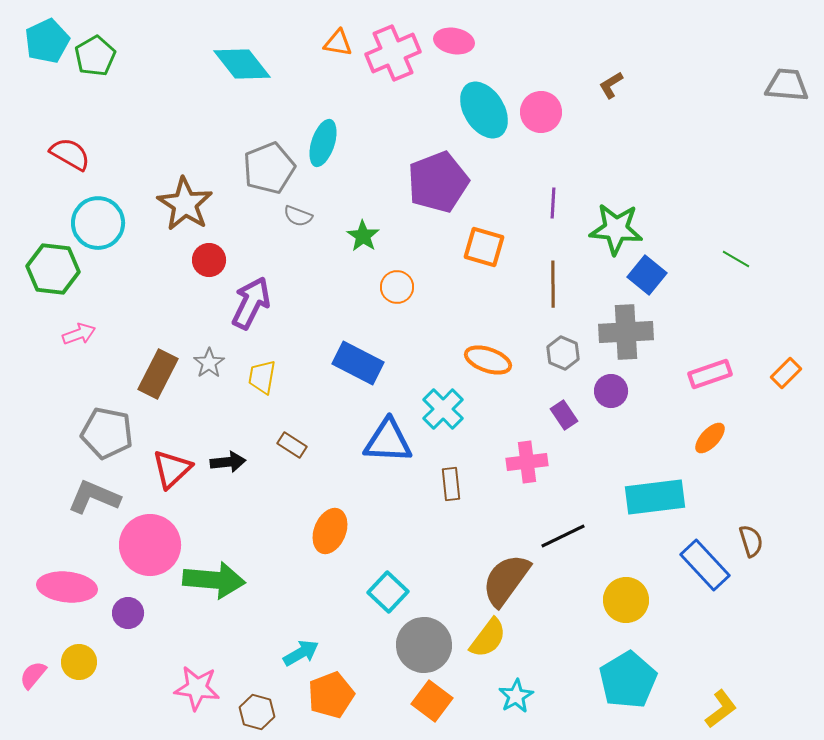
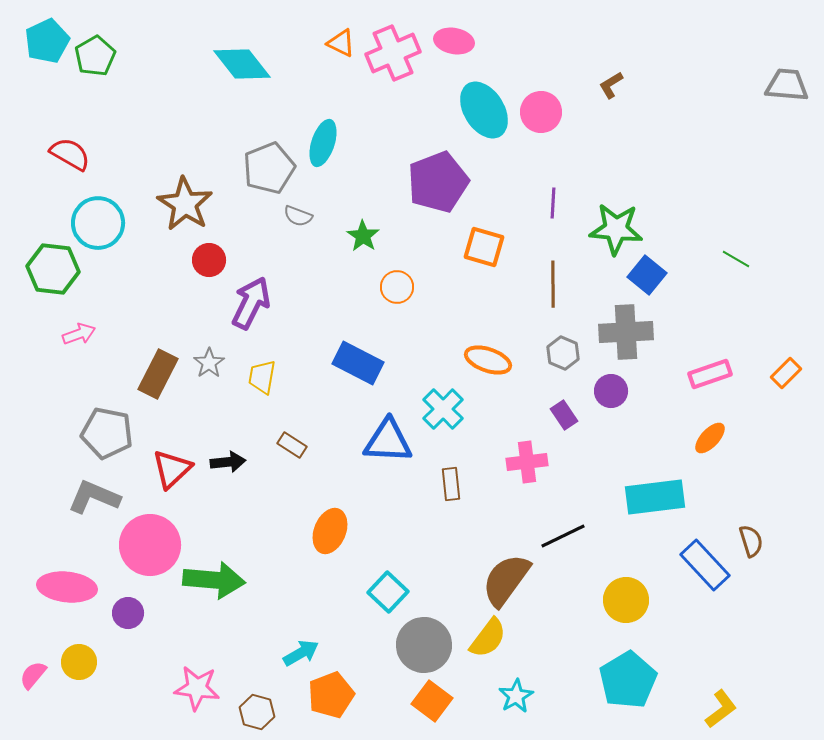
orange triangle at (338, 43): moved 3 px right; rotated 16 degrees clockwise
